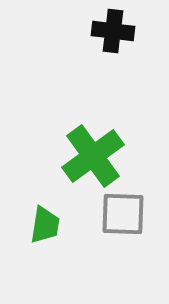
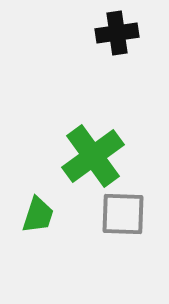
black cross: moved 4 px right, 2 px down; rotated 15 degrees counterclockwise
green trapezoid: moved 7 px left, 10 px up; rotated 9 degrees clockwise
